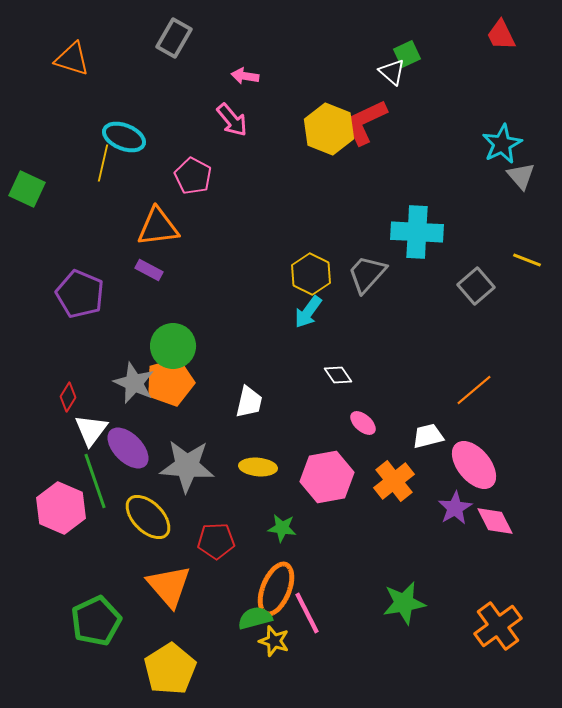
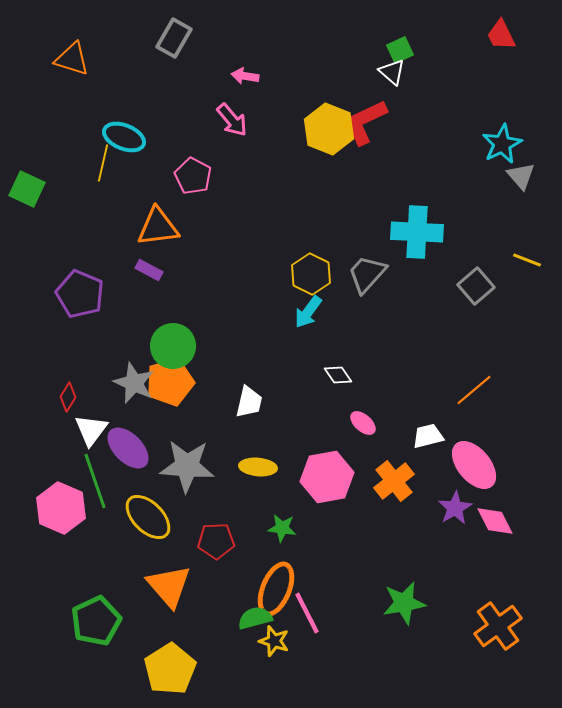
green square at (407, 54): moved 7 px left, 4 px up
